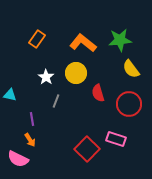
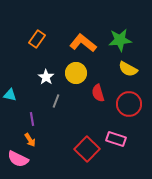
yellow semicircle: moved 3 px left; rotated 24 degrees counterclockwise
